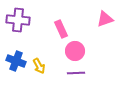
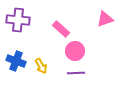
pink rectangle: rotated 24 degrees counterclockwise
yellow arrow: moved 2 px right
